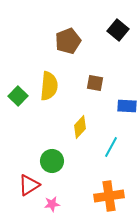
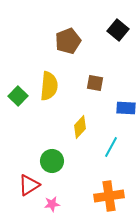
blue rectangle: moved 1 px left, 2 px down
